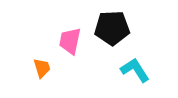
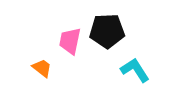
black pentagon: moved 5 px left, 3 px down
orange trapezoid: rotated 35 degrees counterclockwise
